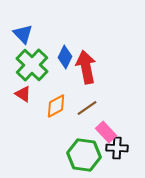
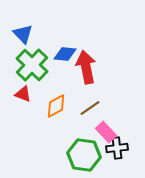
blue diamond: moved 3 px up; rotated 70 degrees clockwise
red triangle: rotated 12 degrees counterclockwise
brown line: moved 3 px right
black cross: rotated 10 degrees counterclockwise
